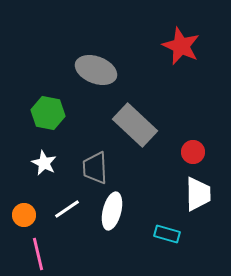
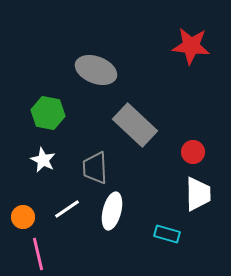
red star: moved 10 px right; rotated 18 degrees counterclockwise
white star: moved 1 px left, 3 px up
orange circle: moved 1 px left, 2 px down
